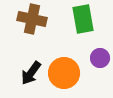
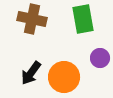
orange circle: moved 4 px down
